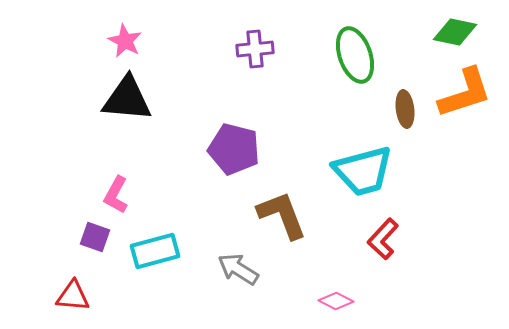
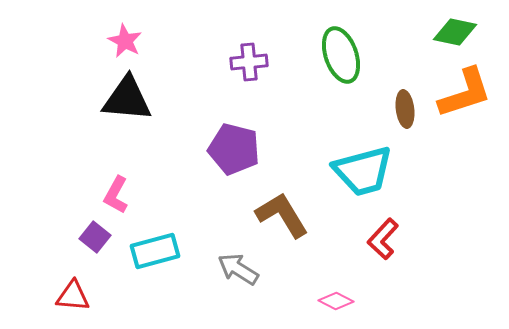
purple cross: moved 6 px left, 13 px down
green ellipse: moved 14 px left
brown L-shape: rotated 10 degrees counterclockwise
purple square: rotated 20 degrees clockwise
